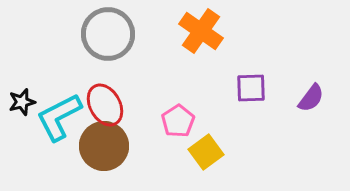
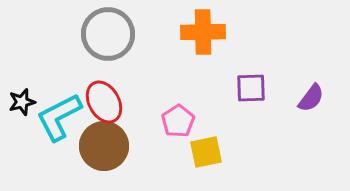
orange cross: moved 2 px right, 1 px down; rotated 36 degrees counterclockwise
red ellipse: moved 1 px left, 3 px up
yellow square: rotated 24 degrees clockwise
